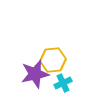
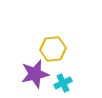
yellow hexagon: moved 11 px up
